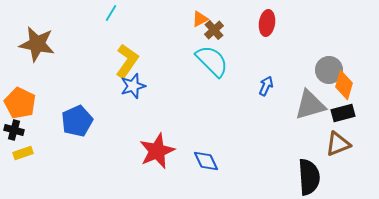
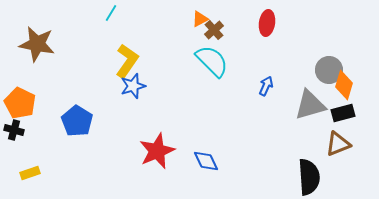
blue pentagon: rotated 16 degrees counterclockwise
yellow rectangle: moved 7 px right, 20 px down
